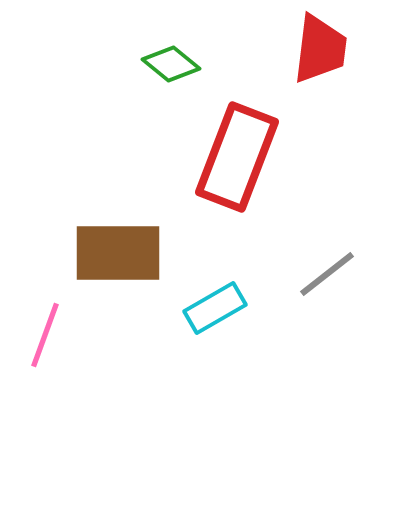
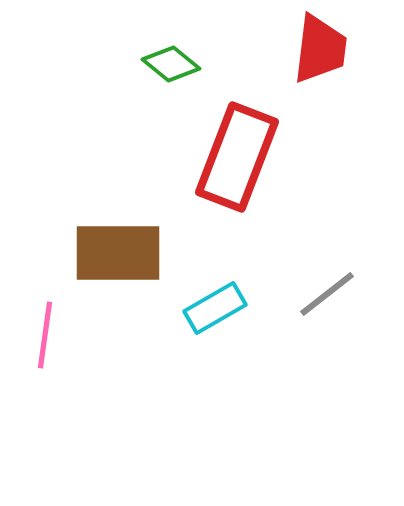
gray line: moved 20 px down
pink line: rotated 12 degrees counterclockwise
